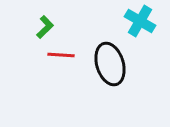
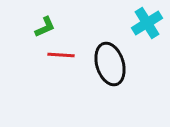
cyan cross: moved 7 px right, 2 px down; rotated 28 degrees clockwise
green L-shape: rotated 20 degrees clockwise
